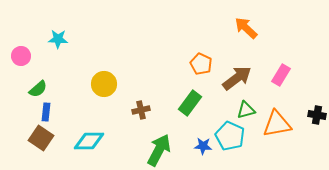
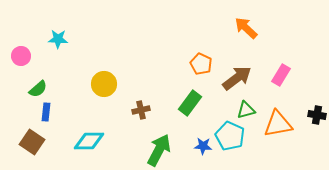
orange triangle: moved 1 px right
brown square: moved 9 px left, 4 px down
